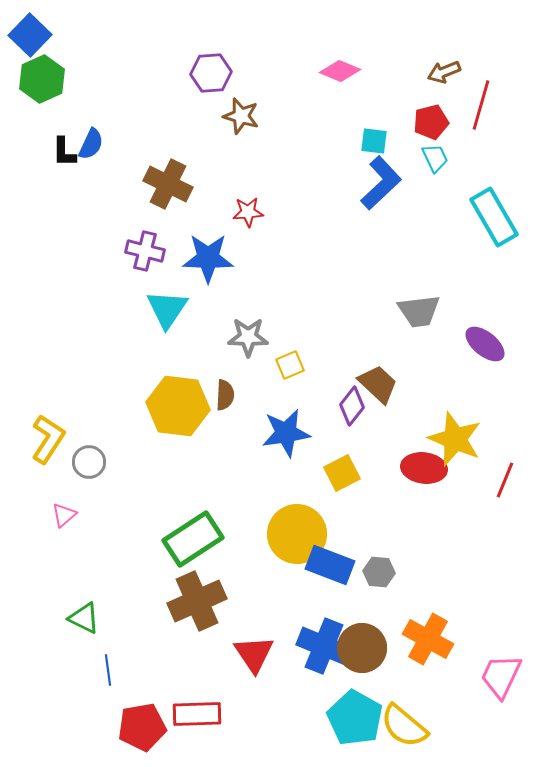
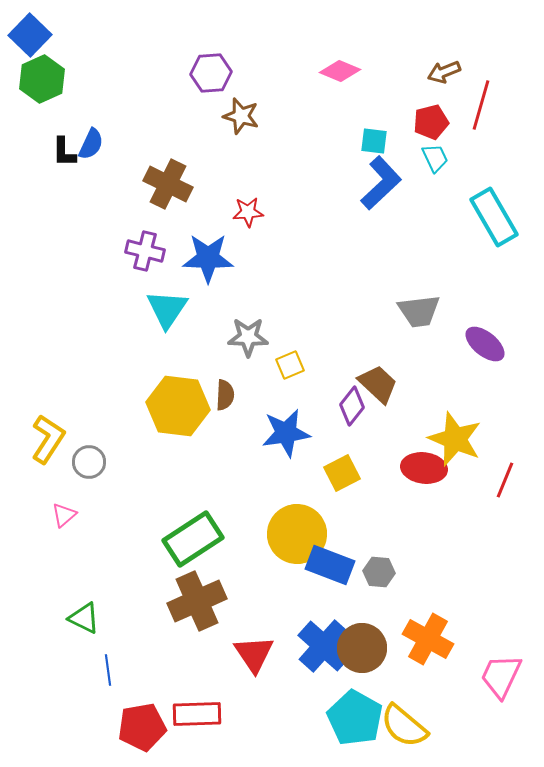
blue cross at (324, 646): rotated 20 degrees clockwise
